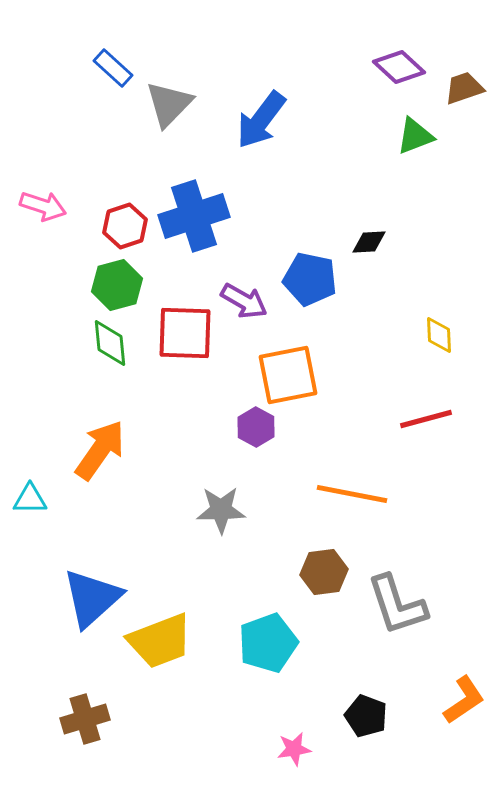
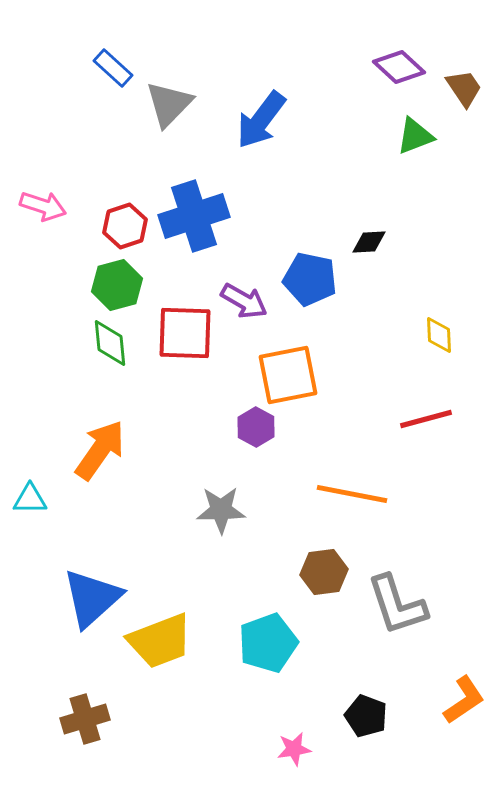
brown trapezoid: rotated 75 degrees clockwise
